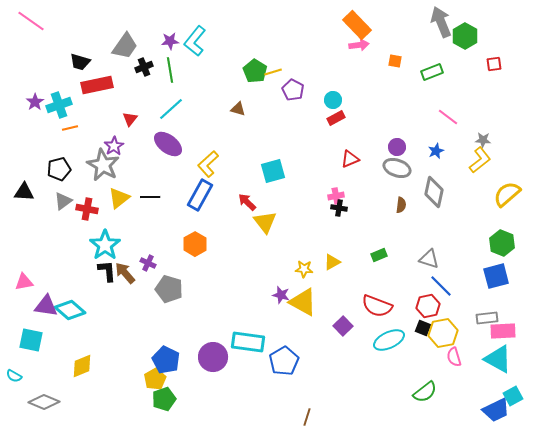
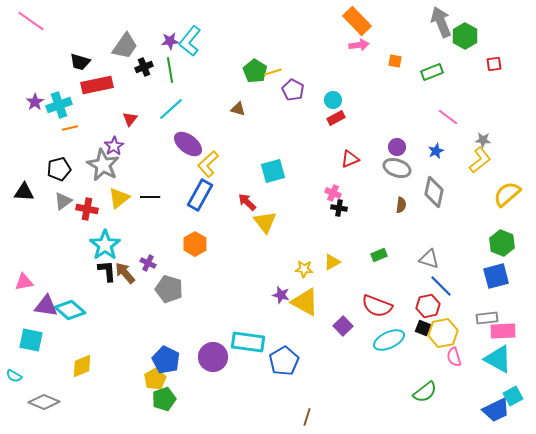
orange rectangle at (357, 25): moved 4 px up
cyan L-shape at (195, 41): moved 5 px left
purple ellipse at (168, 144): moved 20 px right
pink cross at (336, 196): moved 3 px left, 3 px up; rotated 35 degrees clockwise
yellow triangle at (303, 302): moved 2 px right
